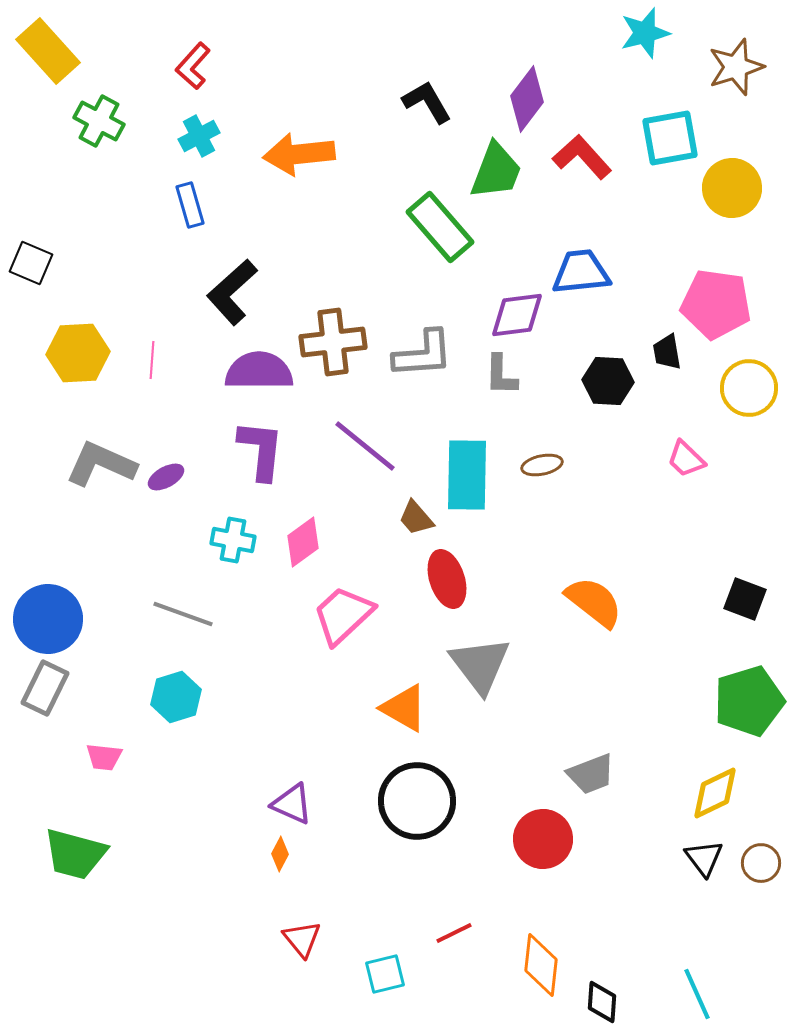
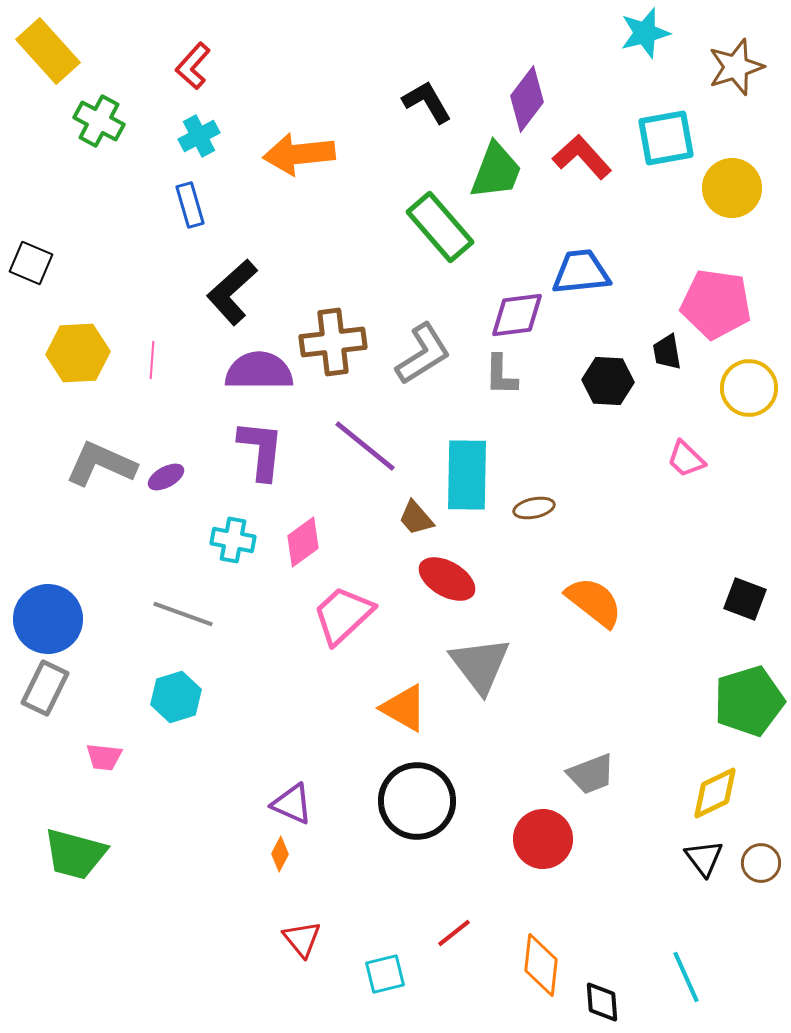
cyan square at (670, 138): moved 4 px left
gray L-shape at (423, 354): rotated 28 degrees counterclockwise
brown ellipse at (542, 465): moved 8 px left, 43 px down
red ellipse at (447, 579): rotated 42 degrees counterclockwise
red line at (454, 933): rotated 12 degrees counterclockwise
cyan line at (697, 994): moved 11 px left, 17 px up
black diamond at (602, 1002): rotated 9 degrees counterclockwise
